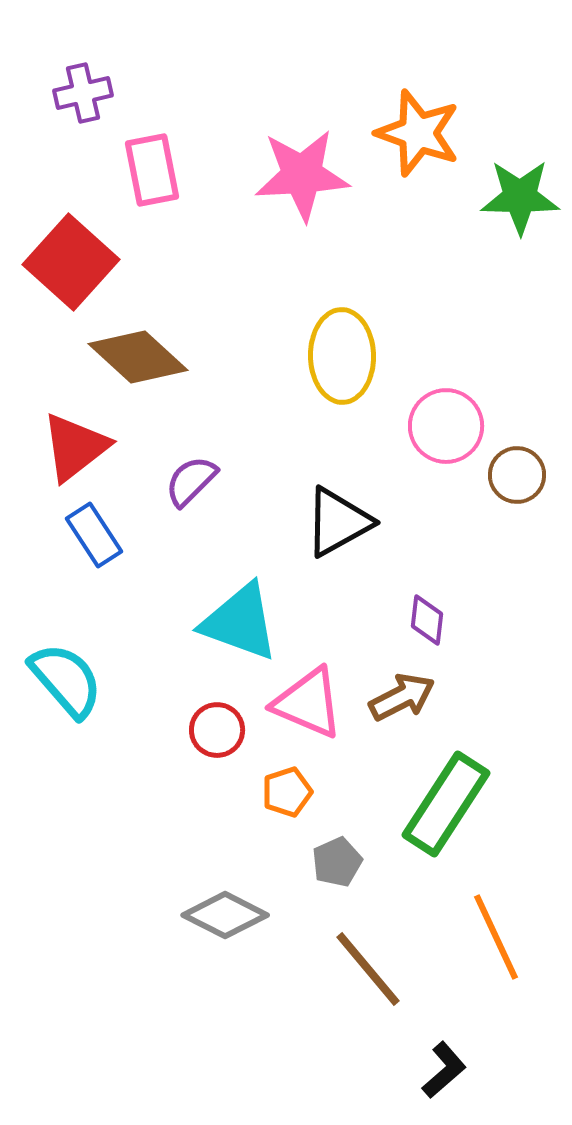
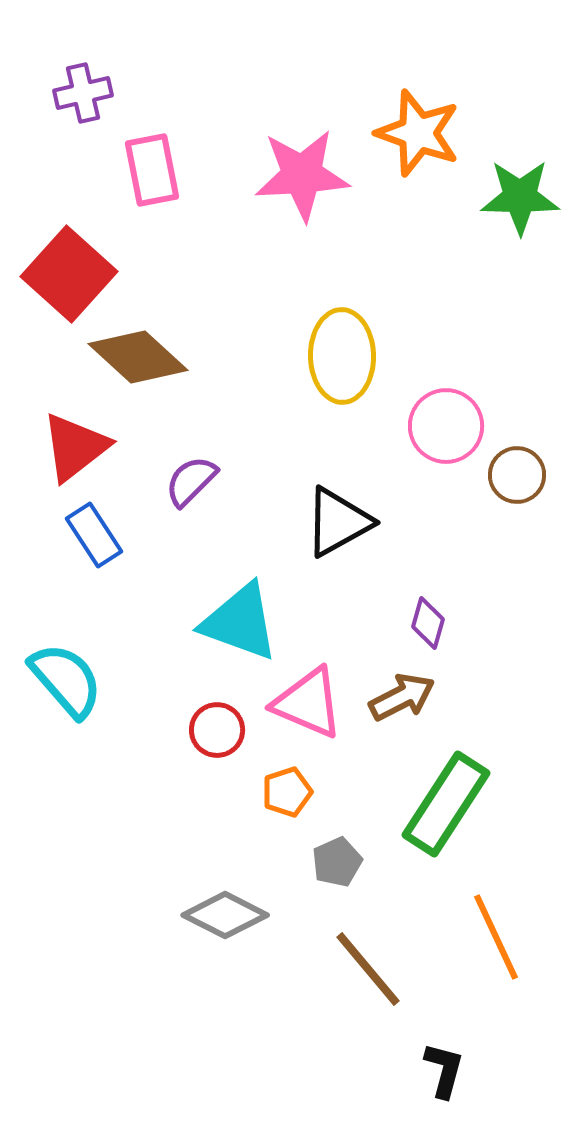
red square: moved 2 px left, 12 px down
purple diamond: moved 1 px right, 3 px down; rotated 9 degrees clockwise
black L-shape: rotated 34 degrees counterclockwise
